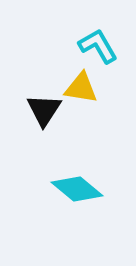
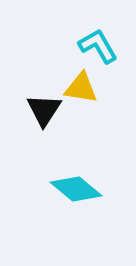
cyan diamond: moved 1 px left
